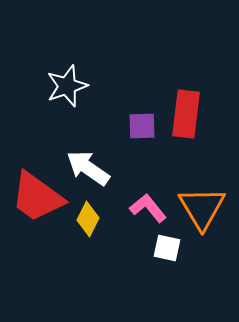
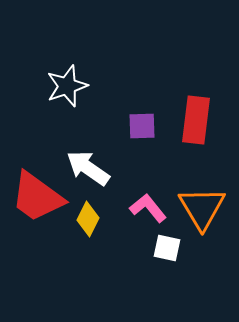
red rectangle: moved 10 px right, 6 px down
